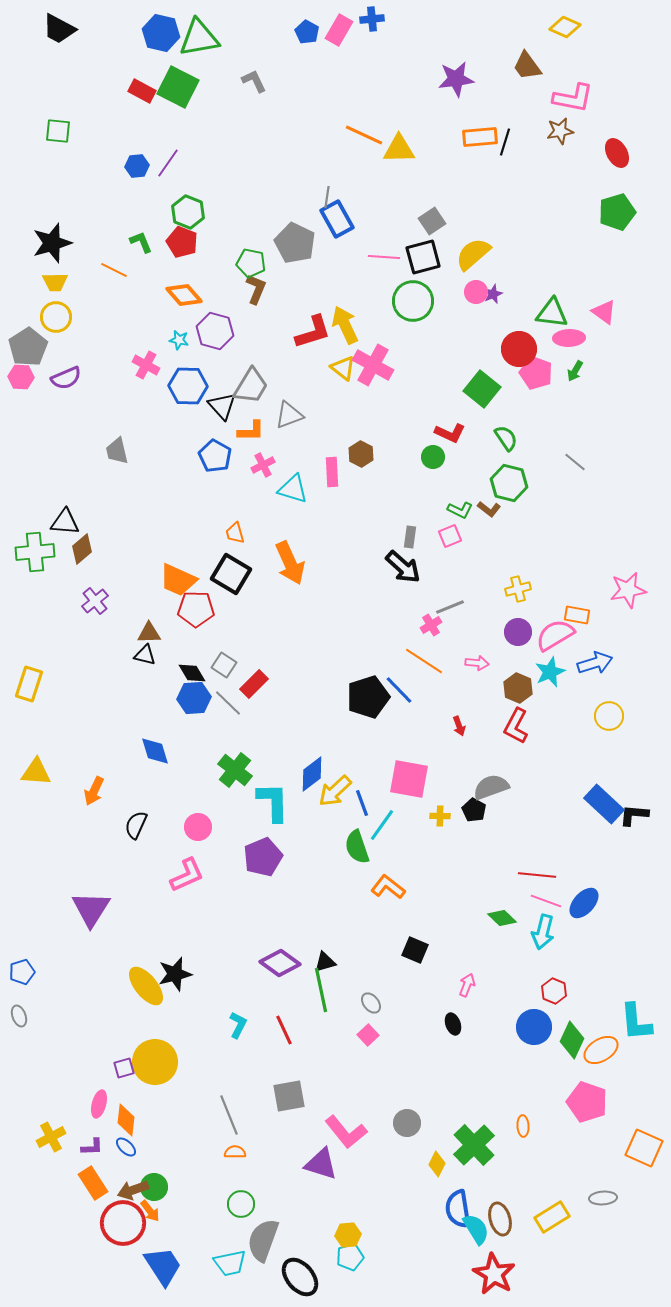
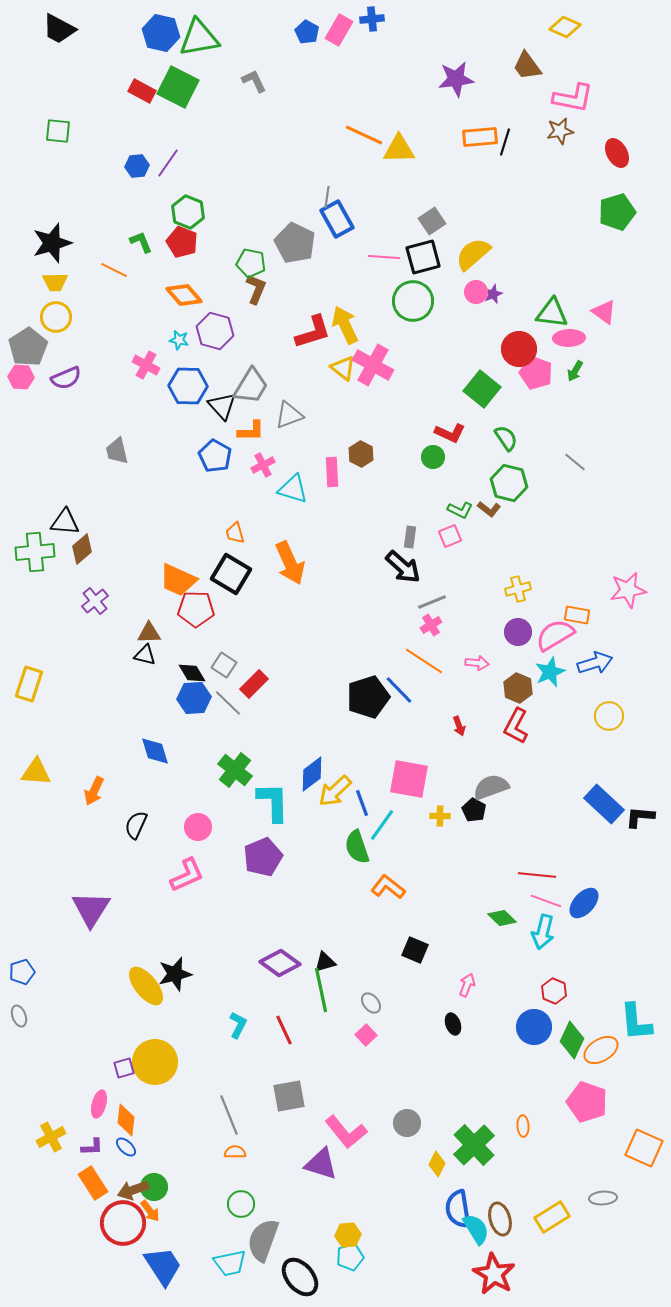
gray line at (450, 607): moved 18 px left, 5 px up
black L-shape at (634, 815): moved 6 px right, 2 px down
pink square at (368, 1035): moved 2 px left
